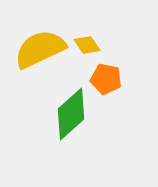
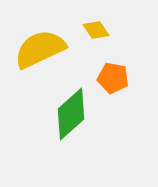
yellow diamond: moved 9 px right, 15 px up
orange pentagon: moved 7 px right, 1 px up
